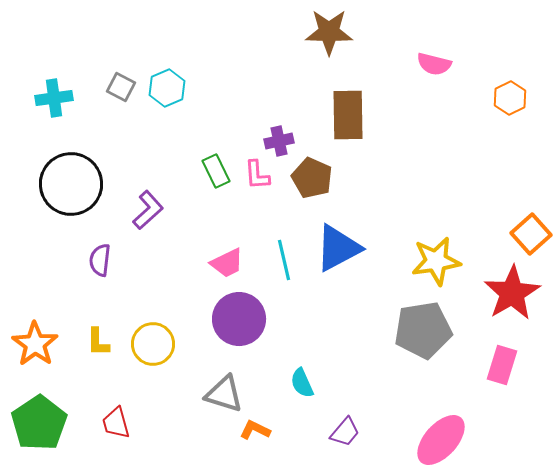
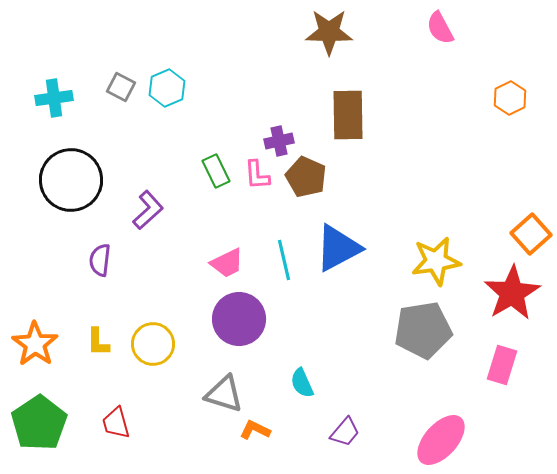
pink semicircle: moved 6 px right, 36 px up; rotated 48 degrees clockwise
brown pentagon: moved 6 px left, 1 px up
black circle: moved 4 px up
